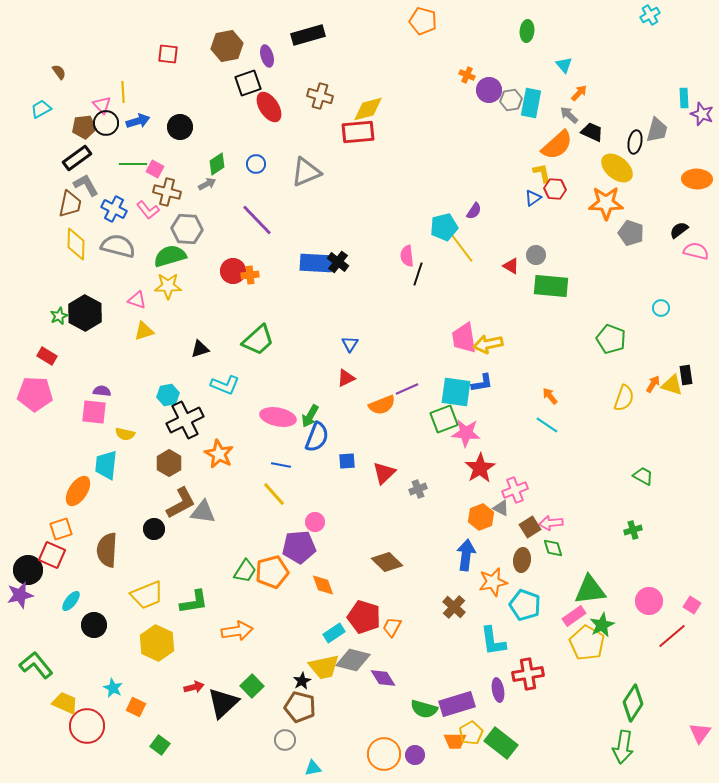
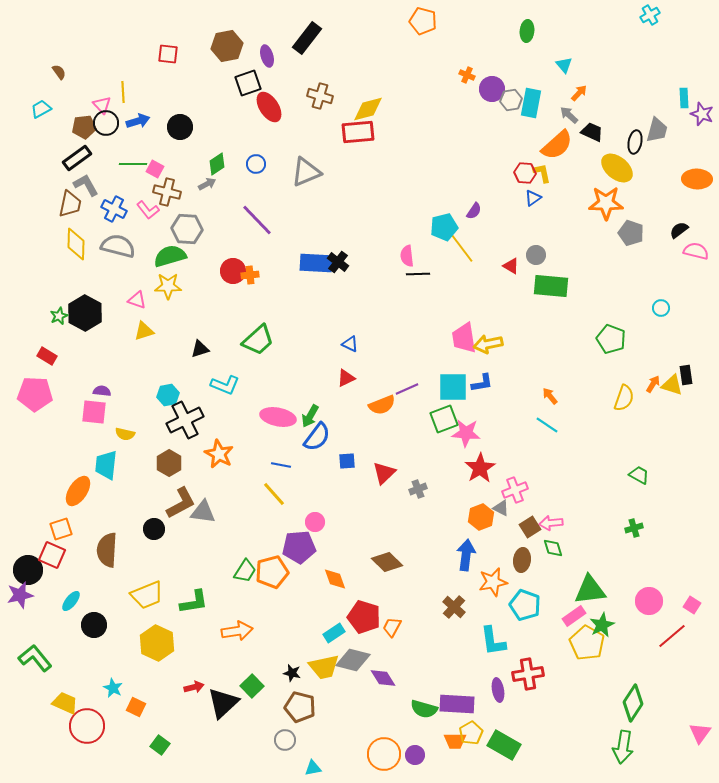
black rectangle at (308, 35): moved 1 px left, 3 px down; rotated 36 degrees counterclockwise
purple circle at (489, 90): moved 3 px right, 1 px up
red hexagon at (555, 189): moved 30 px left, 16 px up
black line at (418, 274): rotated 70 degrees clockwise
blue triangle at (350, 344): rotated 36 degrees counterclockwise
cyan square at (456, 392): moved 3 px left, 5 px up; rotated 8 degrees counterclockwise
blue semicircle at (317, 437): rotated 16 degrees clockwise
green trapezoid at (643, 476): moved 4 px left, 1 px up
green cross at (633, 530): moved 1 px right, 2 px up
orange diamond at (323, 585): moved 12 px right, 6 px up
green L-shape at (36, 665): moved 1 px left, 7 px up
black star at (302, 681): moved 10 px left, 8 px up; rotated 30 degrees counterclockwise
purple rectangle at (457, 704): rotated 20 degrees clockwise
green rectangle at (501, 743): moved 3 px right, 2 px down; rotated 8 degrees counterclockwise
